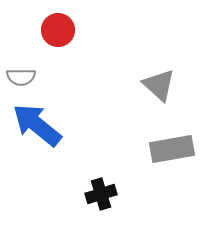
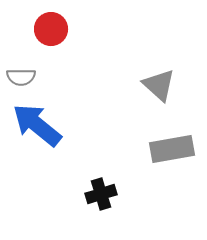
red circle: moved 7 px left, 1 px up
